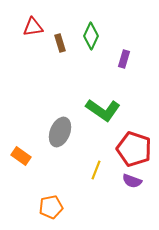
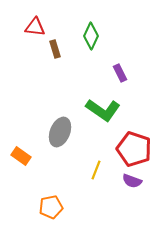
red triangle: moved 2 px right; rotated 15 degrees clockwise
brown rectangle: moved 5 px left, 6 px down
purple rectangle: moved 4 px left, 14 px down; rotated 42 degrees counterclockwise
